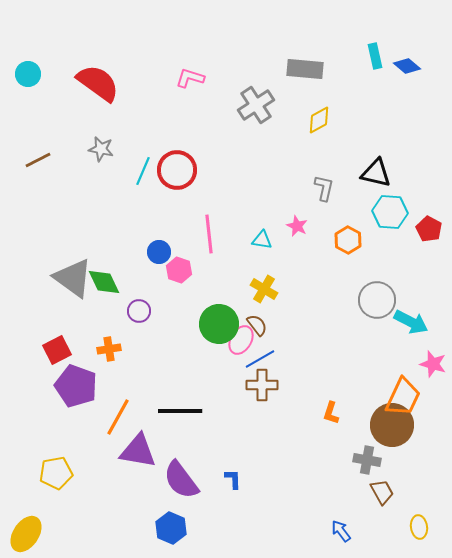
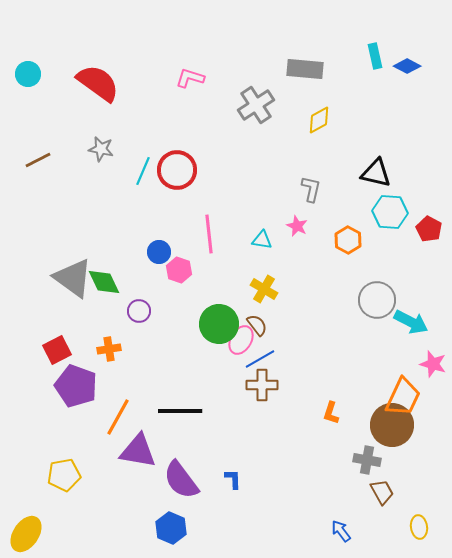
blue diamond at (407, 66): rotated 12 degrees counterclockwise
gray L-shape at (324, 188): moved 13 px left, 1 px down
yellow pentagon at (56, 473): moved 8 px right, 2 px down
